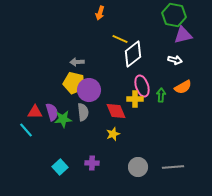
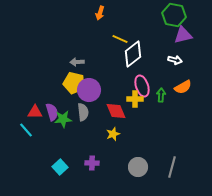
gray line: moved 1 px left; rotated 70 degrees counterclockwise
